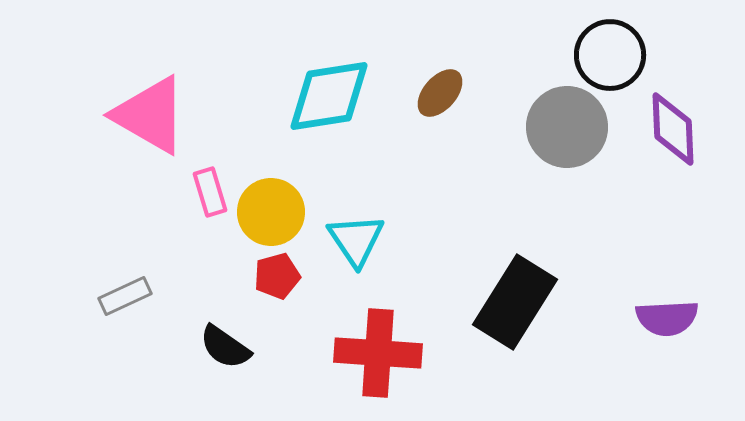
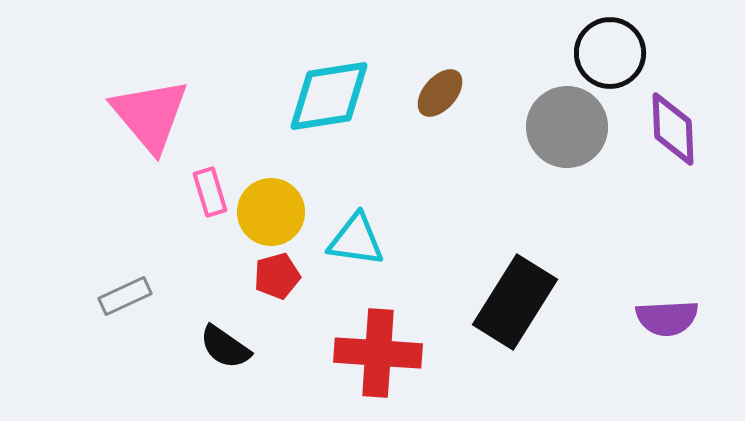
black circle: moved 2 px up
pink triangle: rotated 20 degrees clockwise
cyan triangle: rotated 48 degrees counterclockwise
